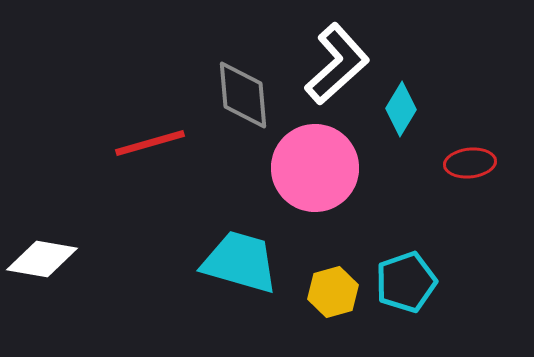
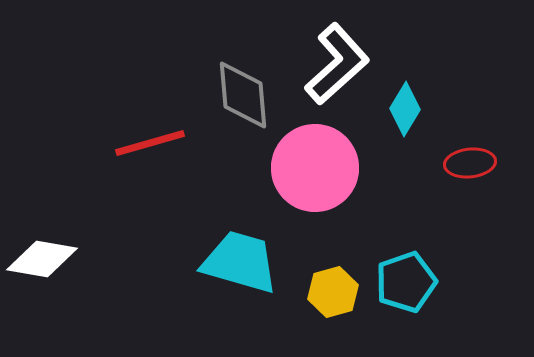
cyan diamond: moved 4 px right
